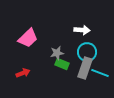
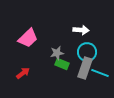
white arrow: moved 1 px left
red arrow: rotated 16 degrees counterclockwise
